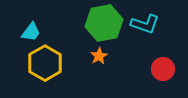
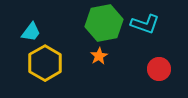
red circle: moved 4 px left
